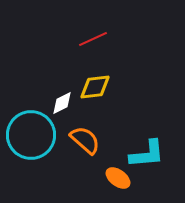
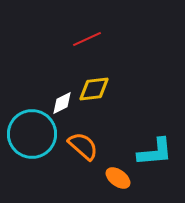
red line: moved 6 px left
yellow diamond: moved 1 px left, 2 px down
cyan circle: moved 1 px right, 1 px up
orange semicircle: moved 2 px left, 6 px down
cyan L-shape: moved 8 px right, 2 px up
